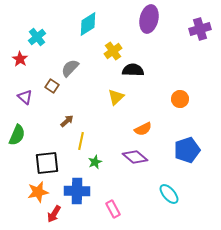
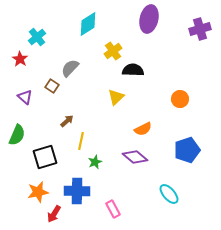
black square: moved 2 px left, 6 px up; rotated 10 degrees counterclockwise
